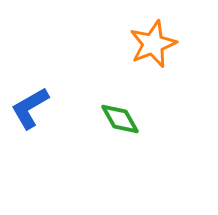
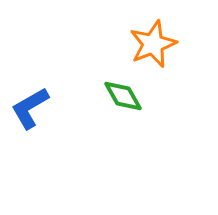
green diamond: moved 3 px right, 23 px up
